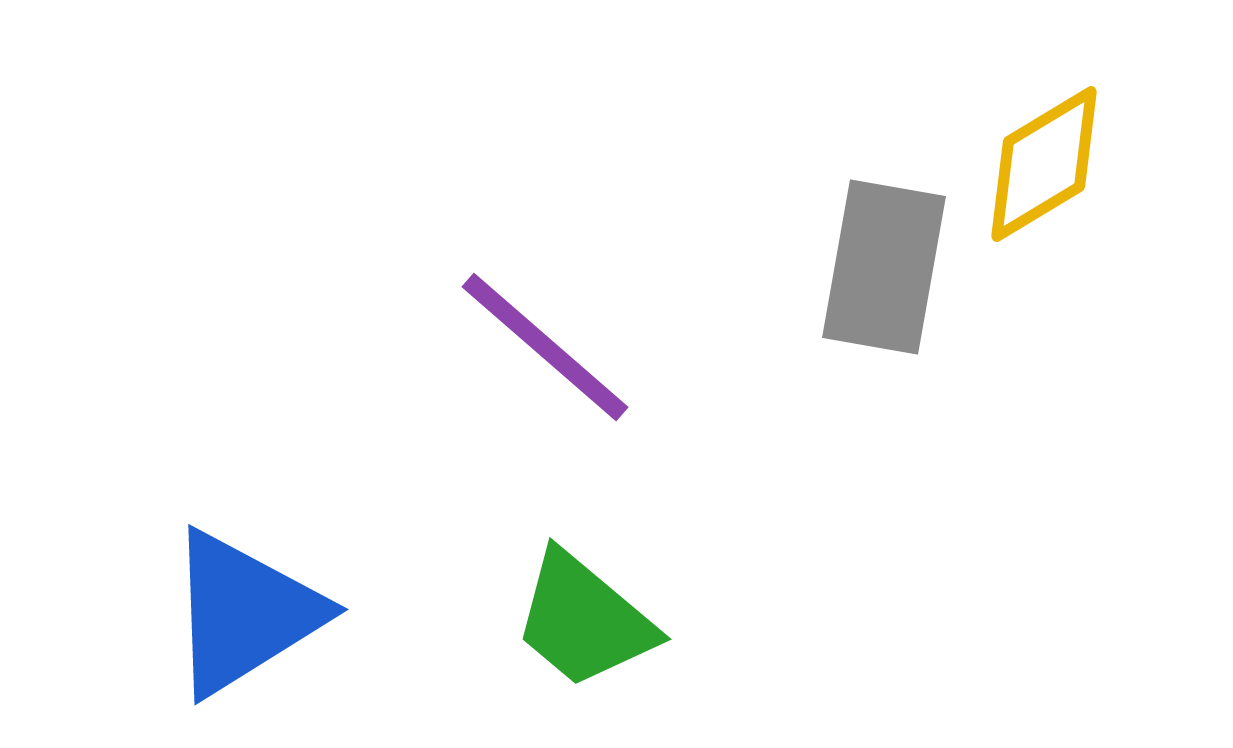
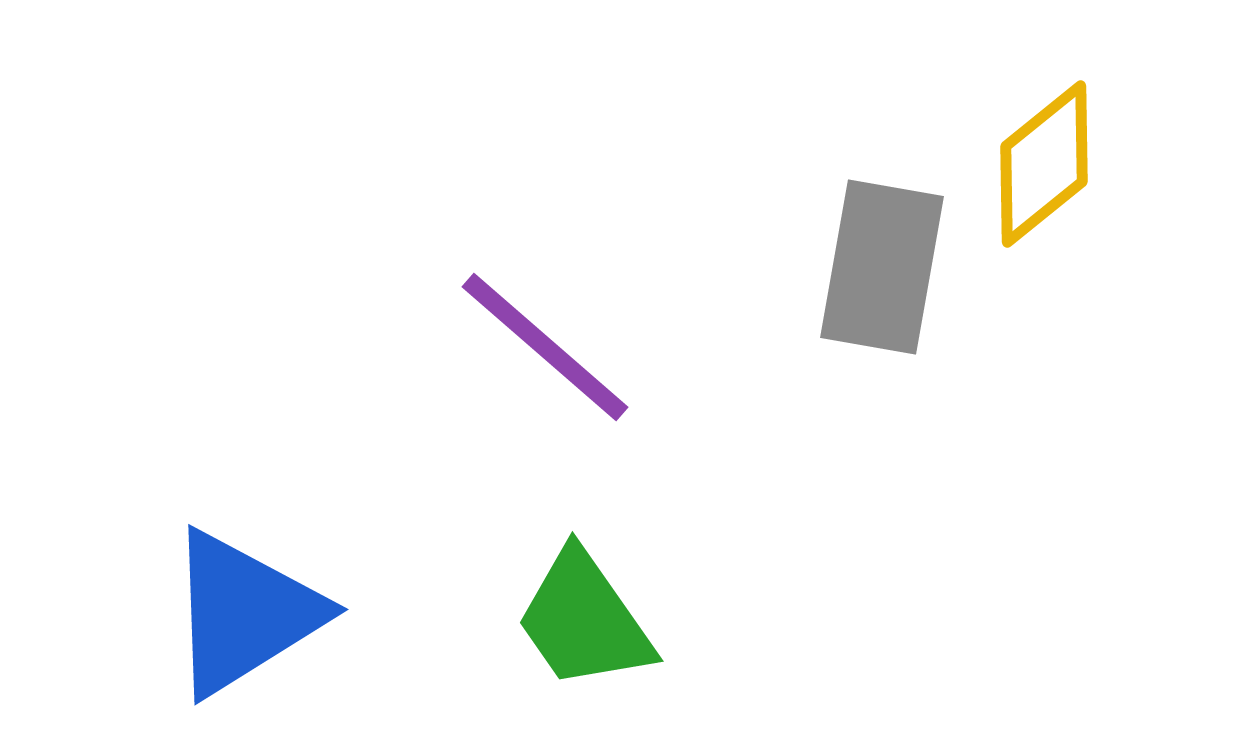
yellow diamond: rotated 8 degrees counterclockwise
gray rectangle: moved 2 px left
green trapezoid: rotated 15 degrees clockwise
